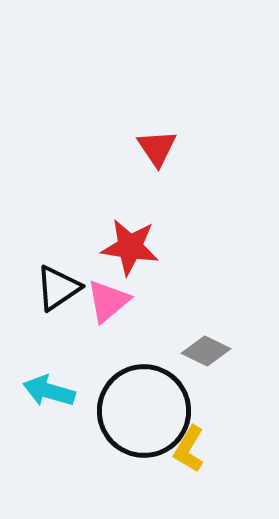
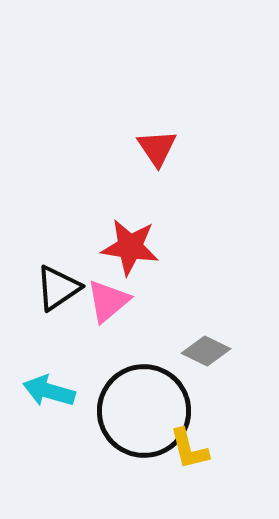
yellow L-shape: rotated 45 degrees counterclockwise
